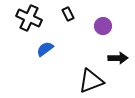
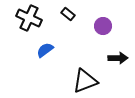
black rectangle: rotated 24 degrees counterclockwise
blue semicircle: moved 1 px down
black triangle: moved 6 px left
